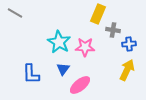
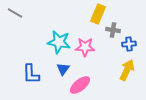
cyan star: rotated 20 degrees counterclockwise
